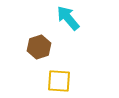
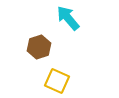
yellow square: moved 2 px left; rotated 20 degrees clockwise
